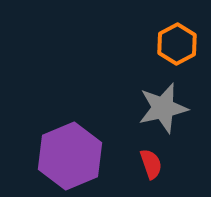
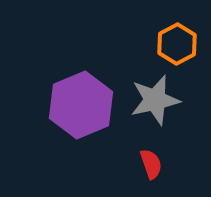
gray star: moved 8 px left, 8 px up
purple hexagon: moved 11 px right, 51 px up
